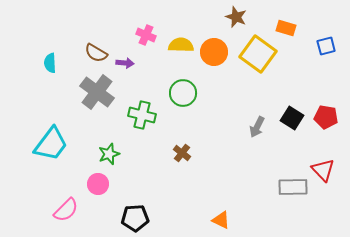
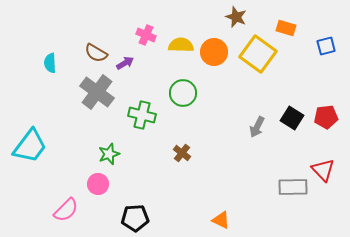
purple arrow: rotated 36 degrees counterclockwise
red pentagon: rotated 15 degrees counterclockwise
cyan trapezoid: moved 21 px left, 2 px down
